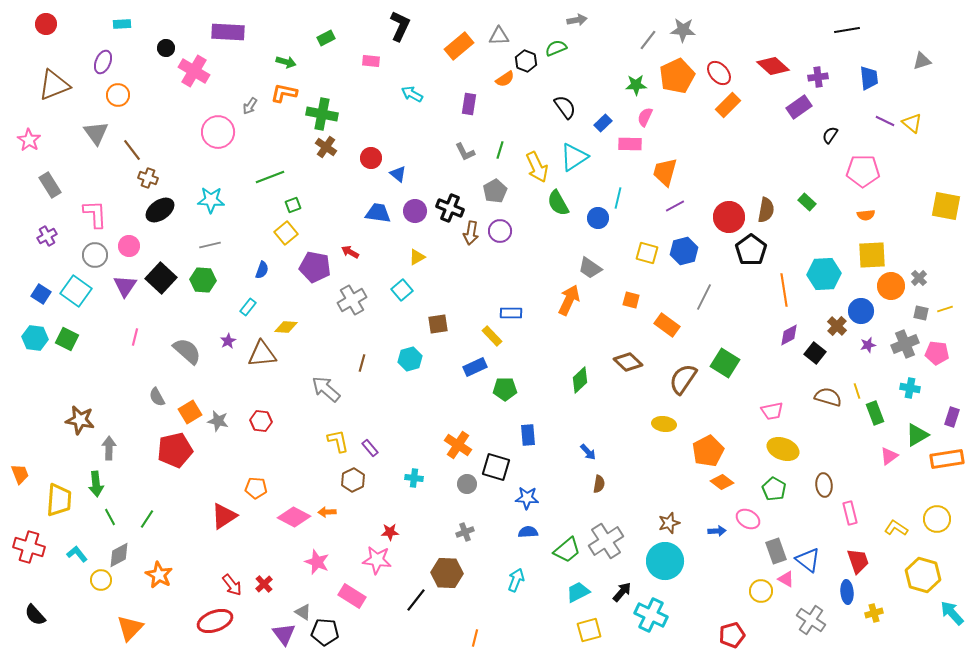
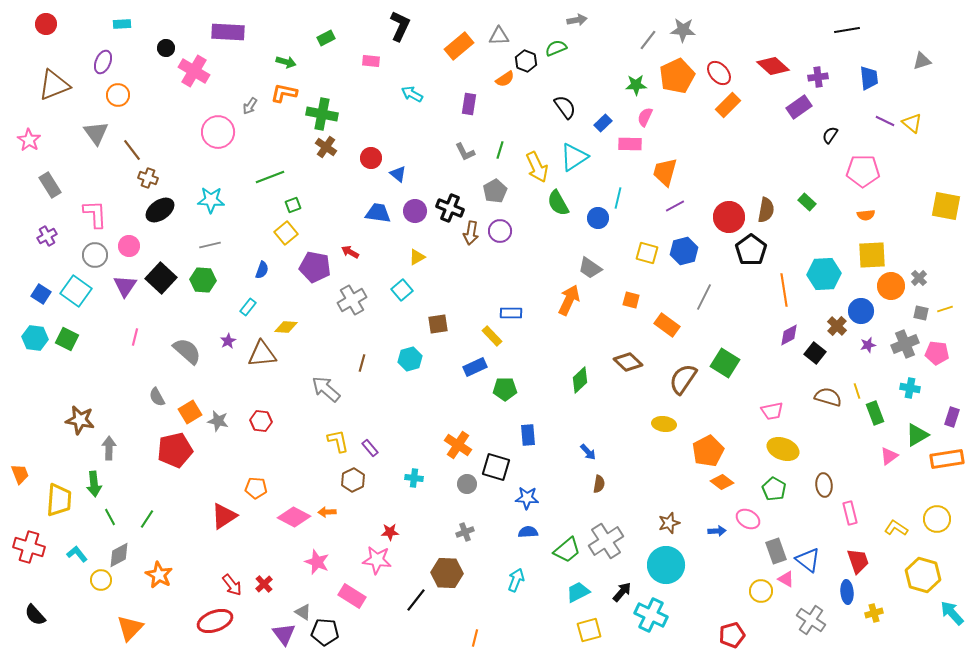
green arrow at (96, 484): moved 2 px left
cyan circle at (665, 561): moved 1 px right, 4 px down
